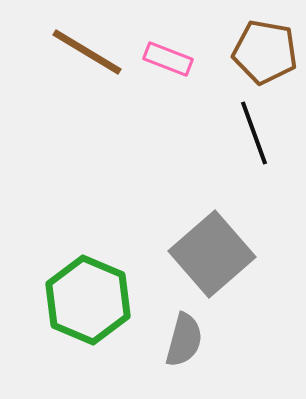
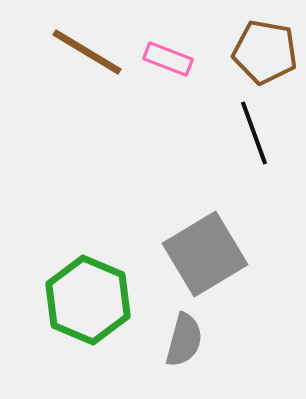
gray square: moved 7 px left; rotated 10 degrees clockwise
